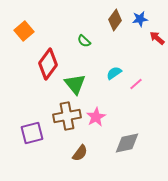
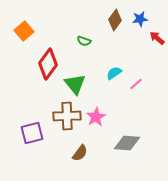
green semicircle: rotated 24 degrees counterclockwise
brown cross: rotated 8 degrees clockwise
gray diamond: rotated 16 degrees clockwise
